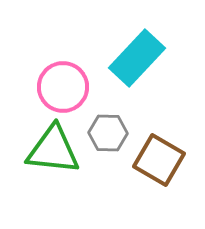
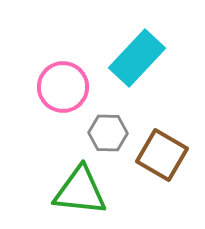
green triangle: moved 27 px right, 41 px down
brown square: moved 3 px right, 5 px up
